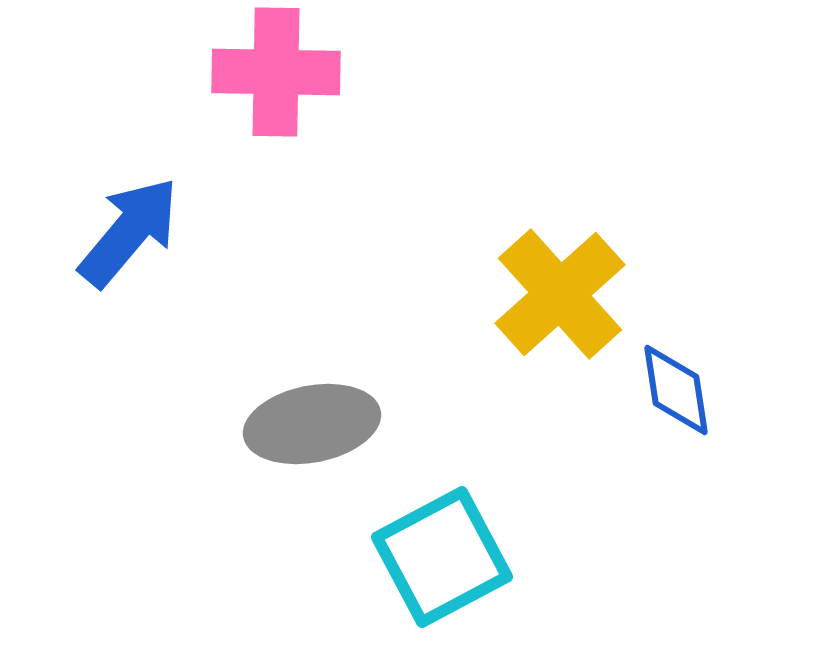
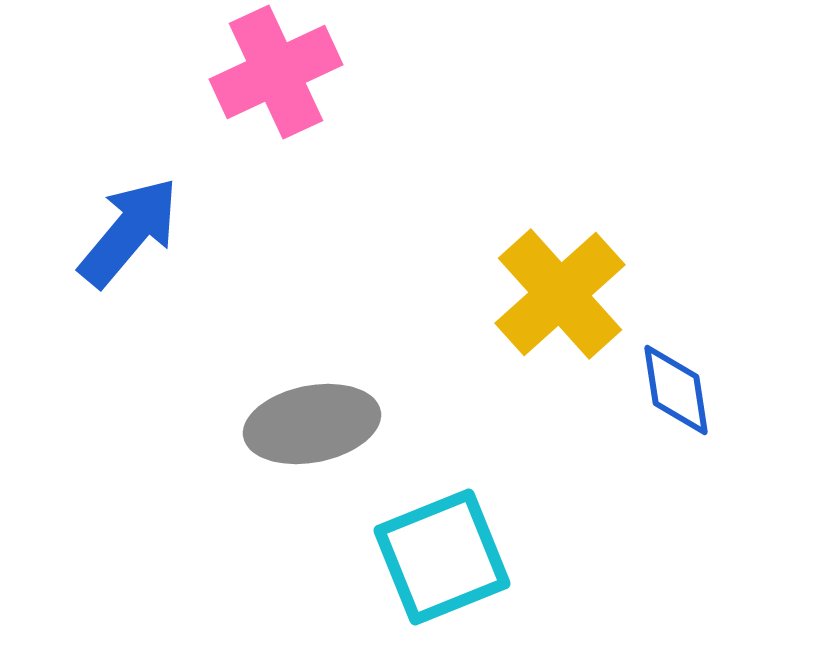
pink cross: rotated 26 degrees counterclockwise
cyan square: rotated 6 degrees clockwise
